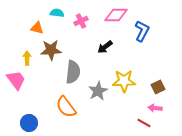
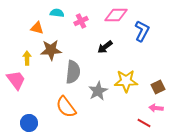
yellow star: moved 2 px right
pink arrow: moved 1 px right
